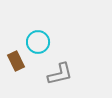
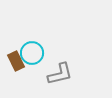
cyan circle: moved 6 px left, 11 px down
